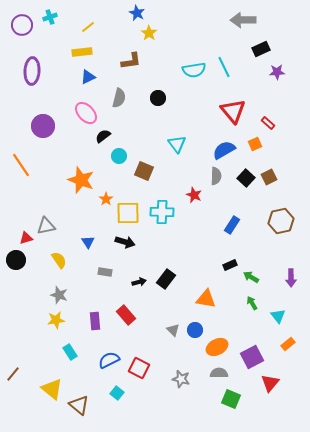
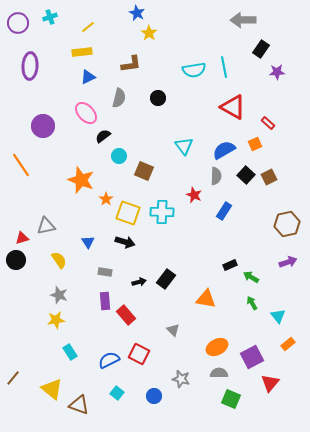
purple circle at (22, 25): moved 4 px left, 2 px up
black rectangle at (261, 49): rotated 30 degrees counterclockwise
brown L-shape at (131, 61): moved 3 px down
cyan line at (224, 67): rotated 15 degrees clockwise
purple ellipse at (32, 71): moved 2 px left, 5 px up
red triangle at (233, 111): moved 4 px up; rotated 20 degrees counterclockwise
cyan triangle at (177, 144): moved 7 px right, 2 px down
black square at (246, 178): moved 3 px up
yellow square at (128, 213): rotated 20 degrees clockwise
brown hexagon at (281, 221): moved 6 px right, 3 px down
blue rectangle at (232, 225): moved 8 px left, 14 px up
red triangle at (26, 238): moved 4 px left
purple arrow at (291, 278): moved 3 px left, 16 px up; rotated 108 degrees counterclockwise
purple rectangle at (95, 321): moved 10 px right, 20 px up
blue circle at (195, 330): moved 41 px left, 66 px down
red square at (139, 368): moved 14 px up
brown line at (13, 374): moved 4 px down
brown triangle at (79, 405): rotated 20 degrees counterclockwise
